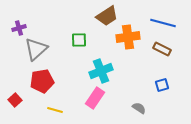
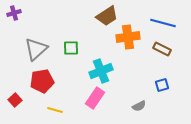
purple cross: moved 5 px left, 15 px up
green square: moved 8 px left, 8 px down
gray semicircle: moved 2 px up; rotated 120 degrees clockwise
